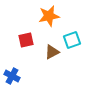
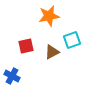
red square: moved 6 px down
